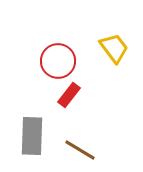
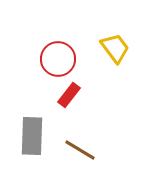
yellow trapezoid: moved 1 px right
red circle: moved 2 px up
